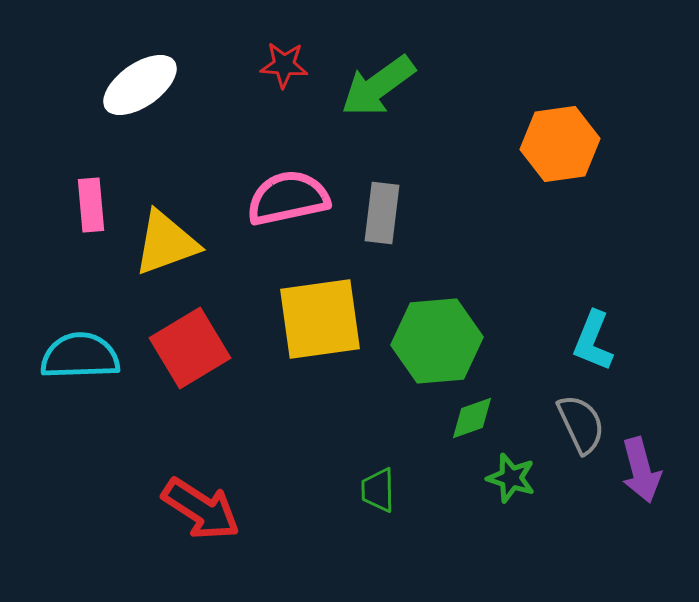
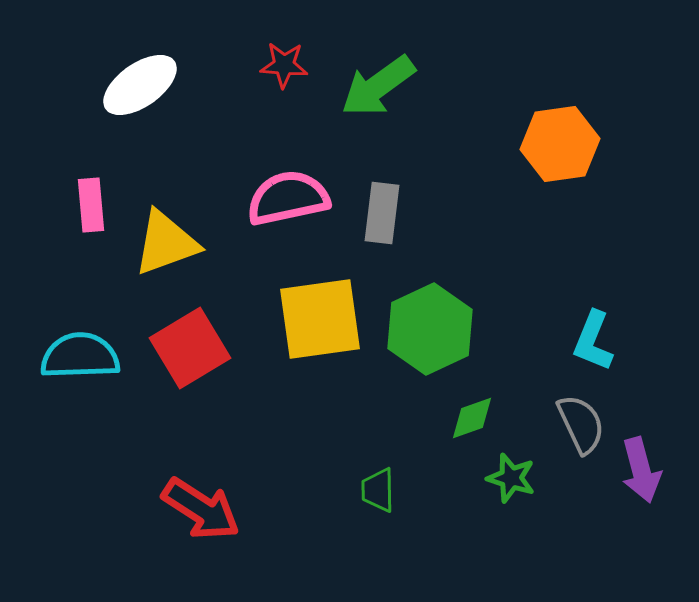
green hexagon: moved 7 px left, 12 px up; rotated 20 degrees counterclockwise
